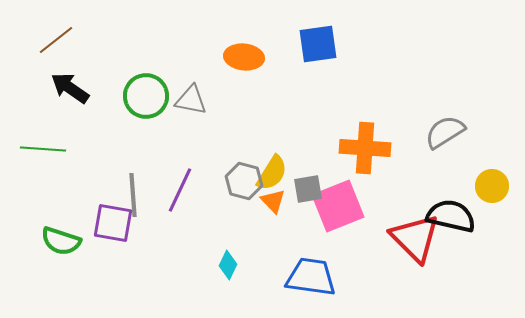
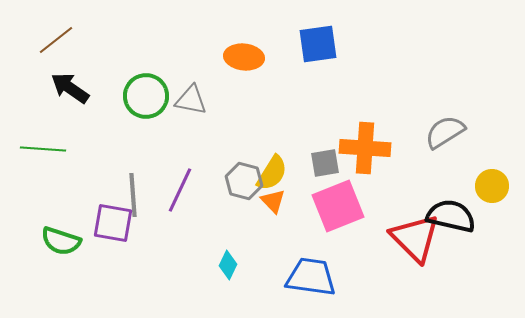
gray square: moved 17 px right, 26 px up
